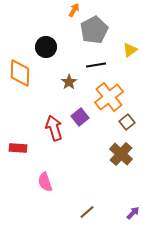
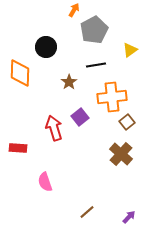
orange cross: moved 3 px right; rotated 32 degrees clockwise
purple arrow: moved 4 px left, 4 px down
